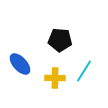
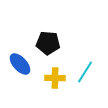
black pentagon: moved 12 px left, 3 px down
cyan line: moved 1 px right, 1 px down
